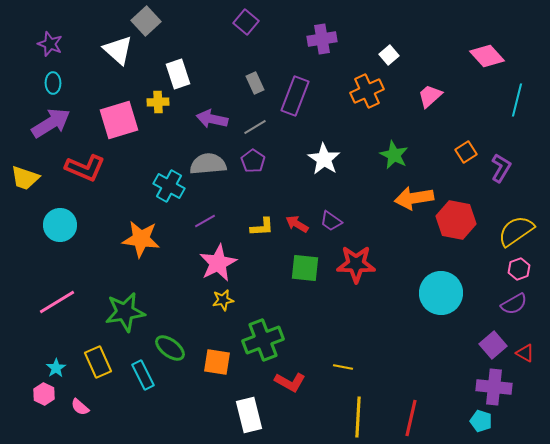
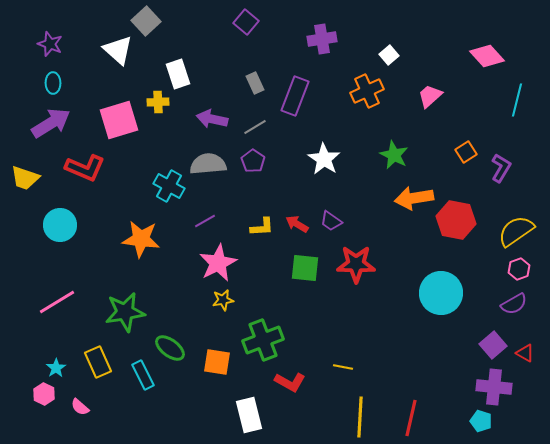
yellow line at (358, 417): moved 2 px right
